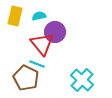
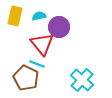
purple circle: moved 4 px right, 5 px up
